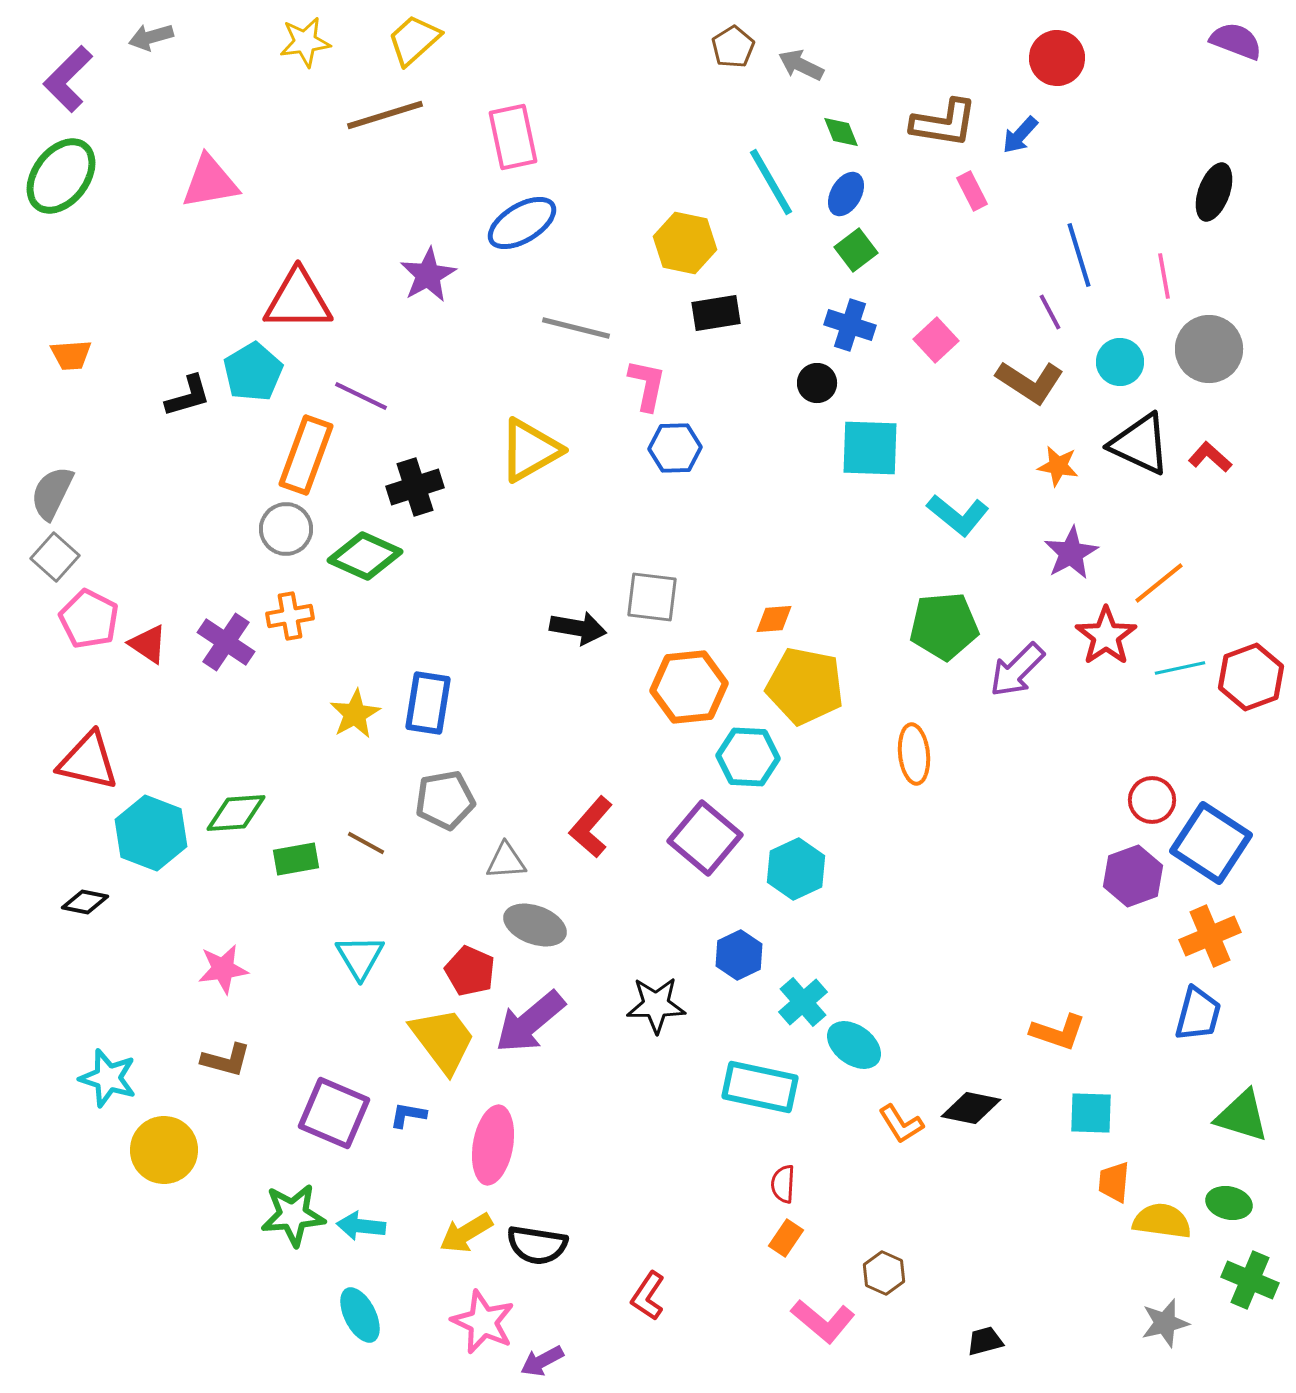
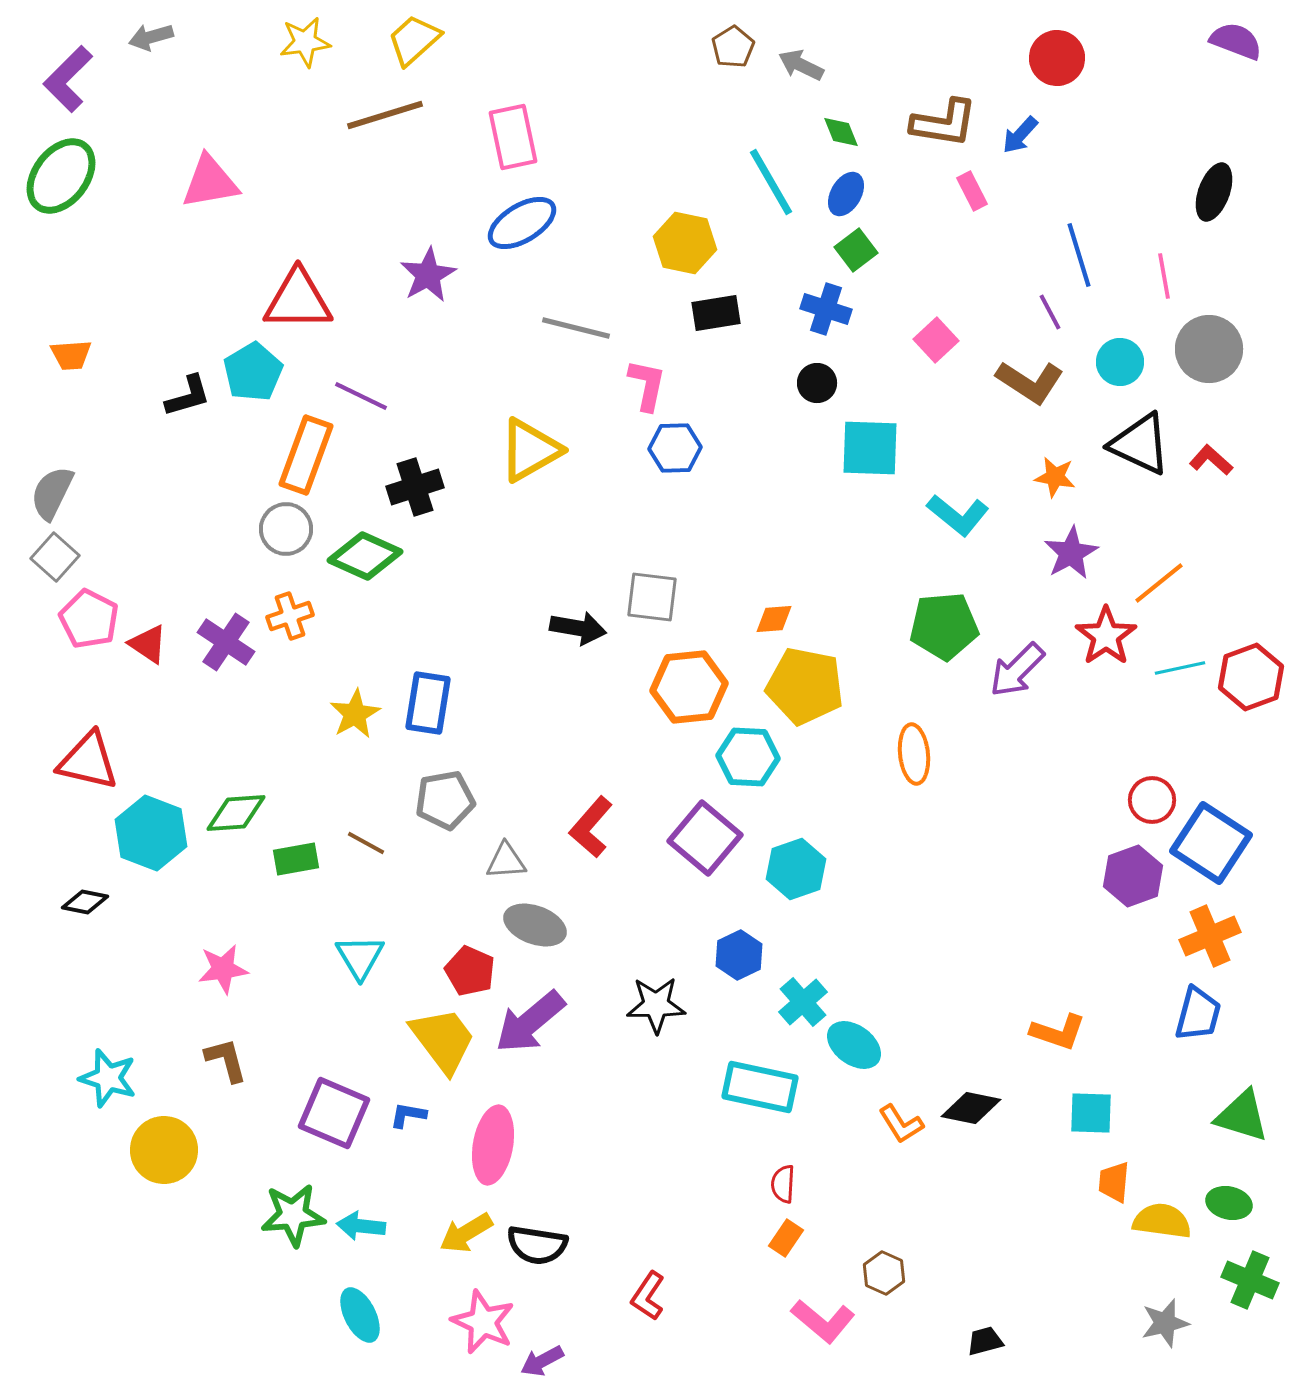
blue cross at (850, 325): moved 24 px left, 16 px up
red L-shape at (1210, 457): moved 1 px right, 3 px down
orange star at (1058, 466): moved 3 px left, 11 px down
orange cross at (290, 616): rotated 9 degrees counterclockwise
cyan hexagon at (796, 869): rotated 6 degrees clockwise
brown L-shape at (226, 1060): rotated 120 degrees counterclockwise
